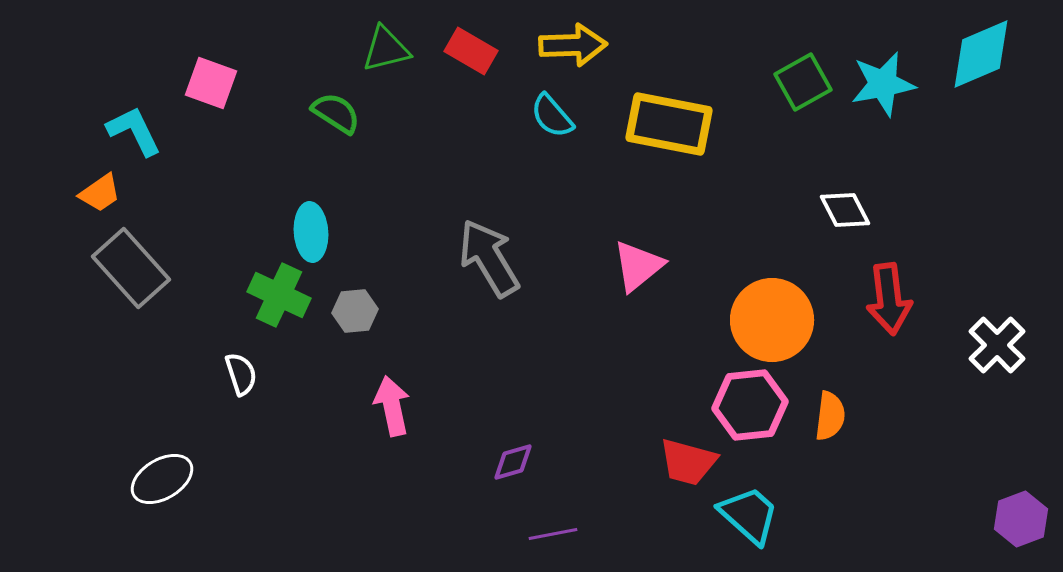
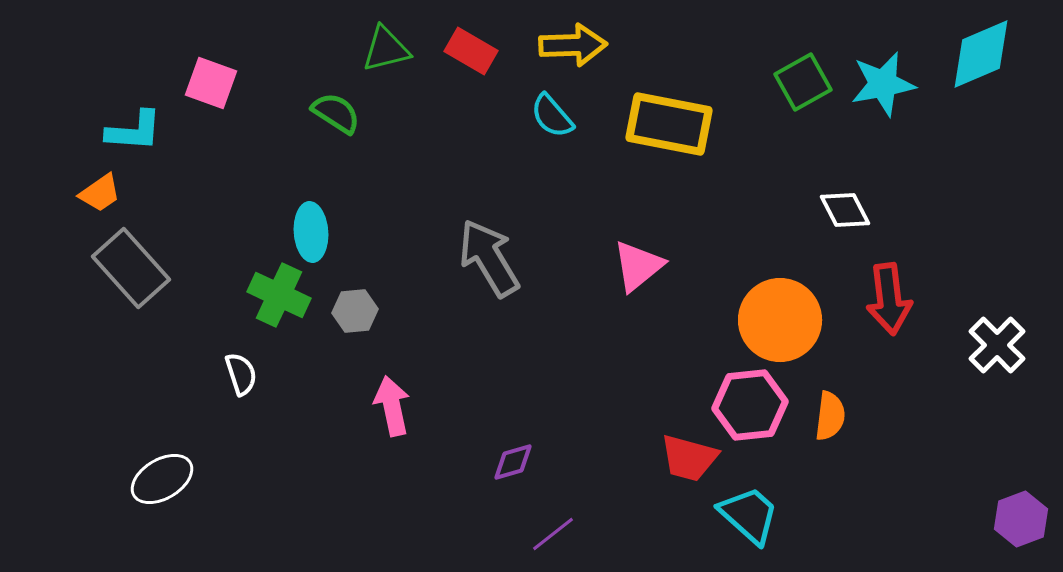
cyan L-shape: rotated 120 degrees clockwise
orange circle: moved 8 px right
red trapezoid: moved 1 px right, 4 px up
purple line: rotated 27 degrees counterclockwise
